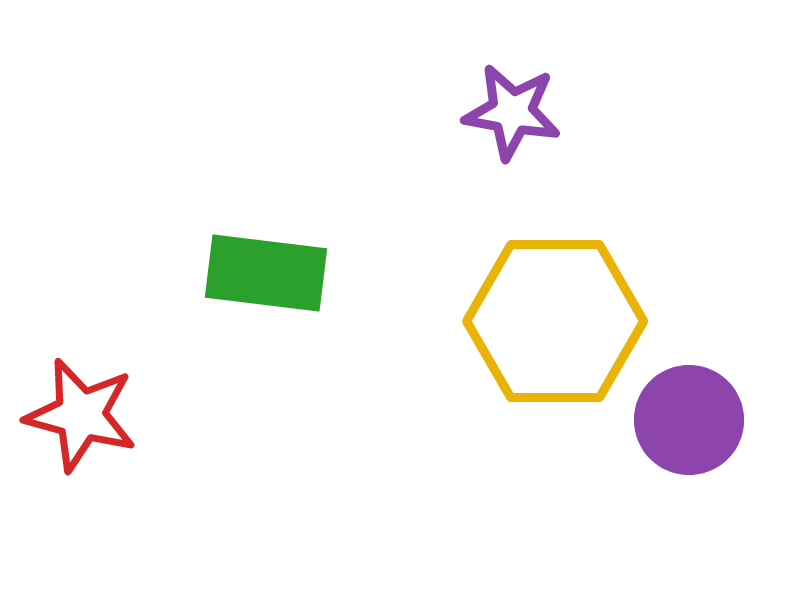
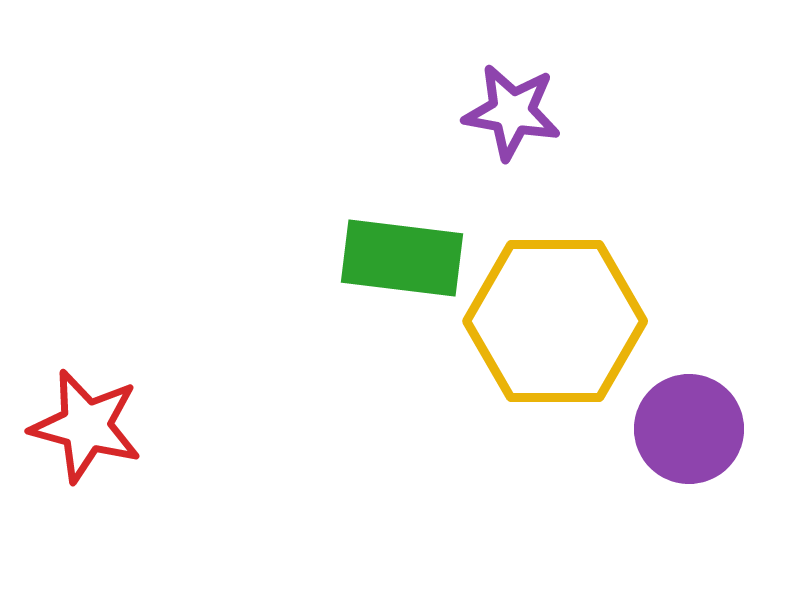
green rectangle: moved 136 px right, 15 px up
red star: moved 5 px right, 11 px down
purple circle: moved 9 px down
